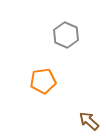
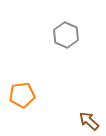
orange pentagon: moved 21 px left, 14 px down
